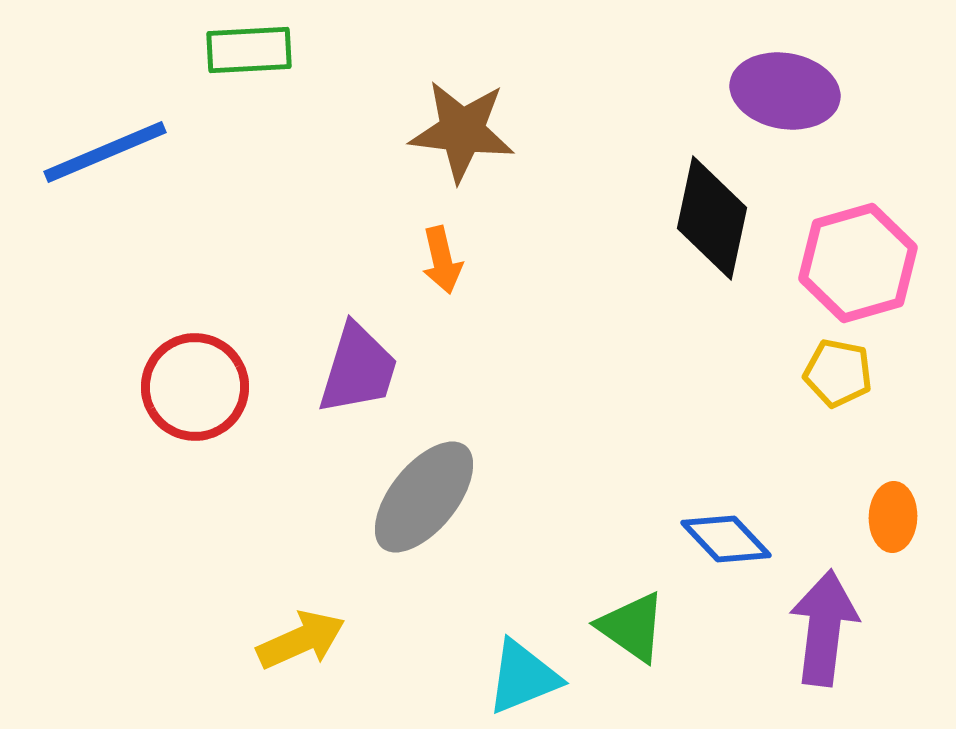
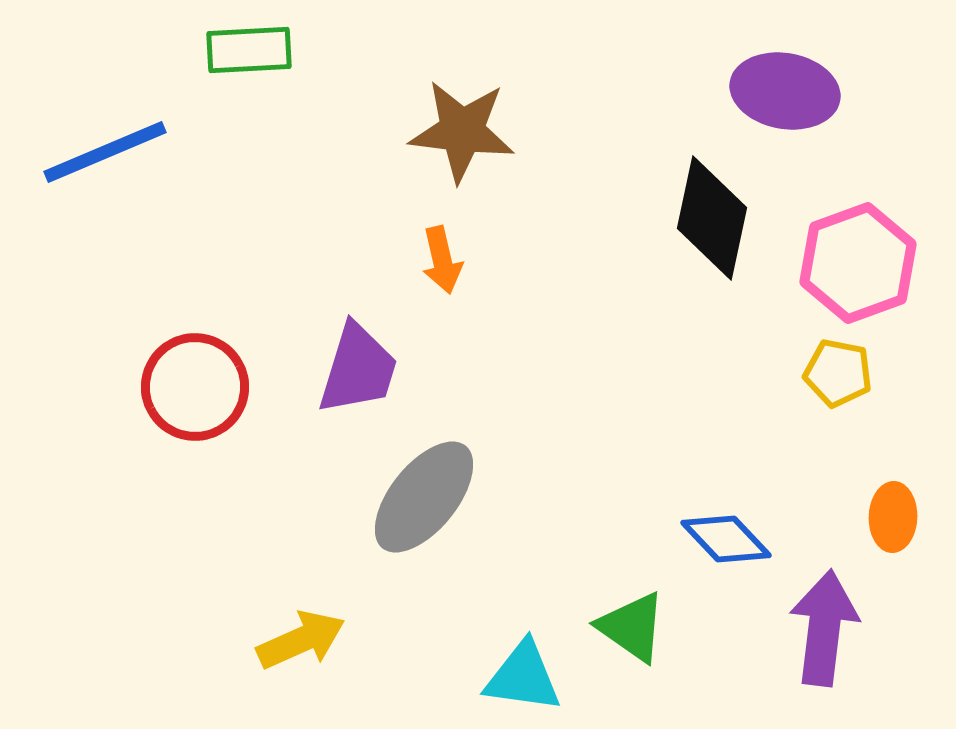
pink hexagon: rotated 4 degrees counterclockwise
cyan triangle: rotated 30 degrees clockwise
